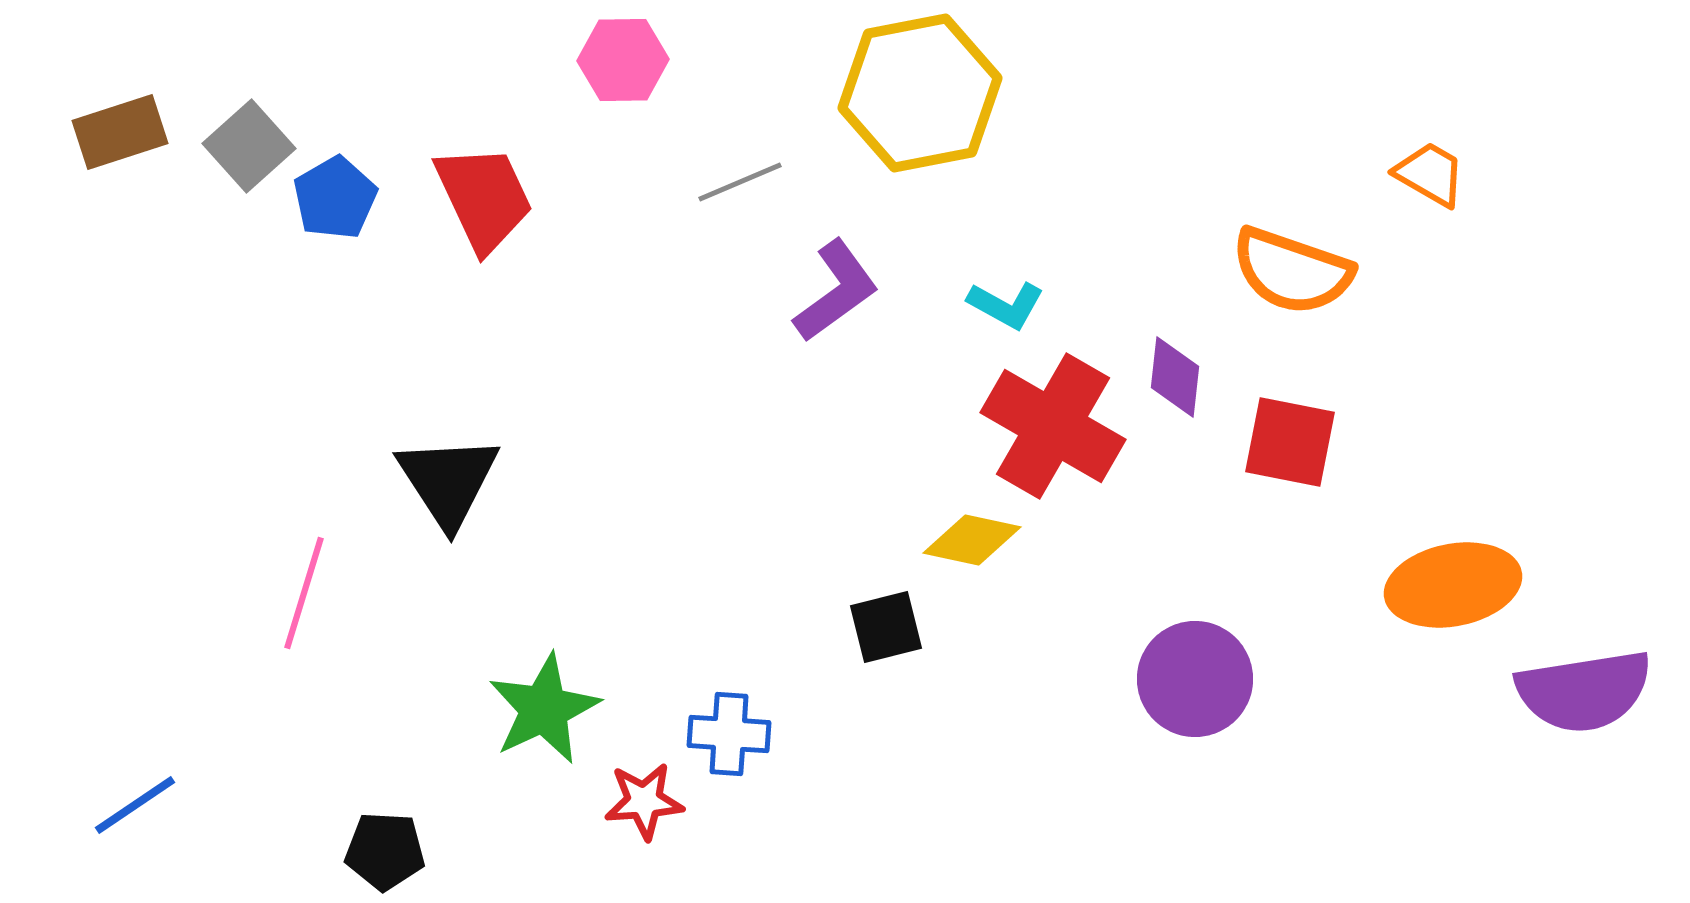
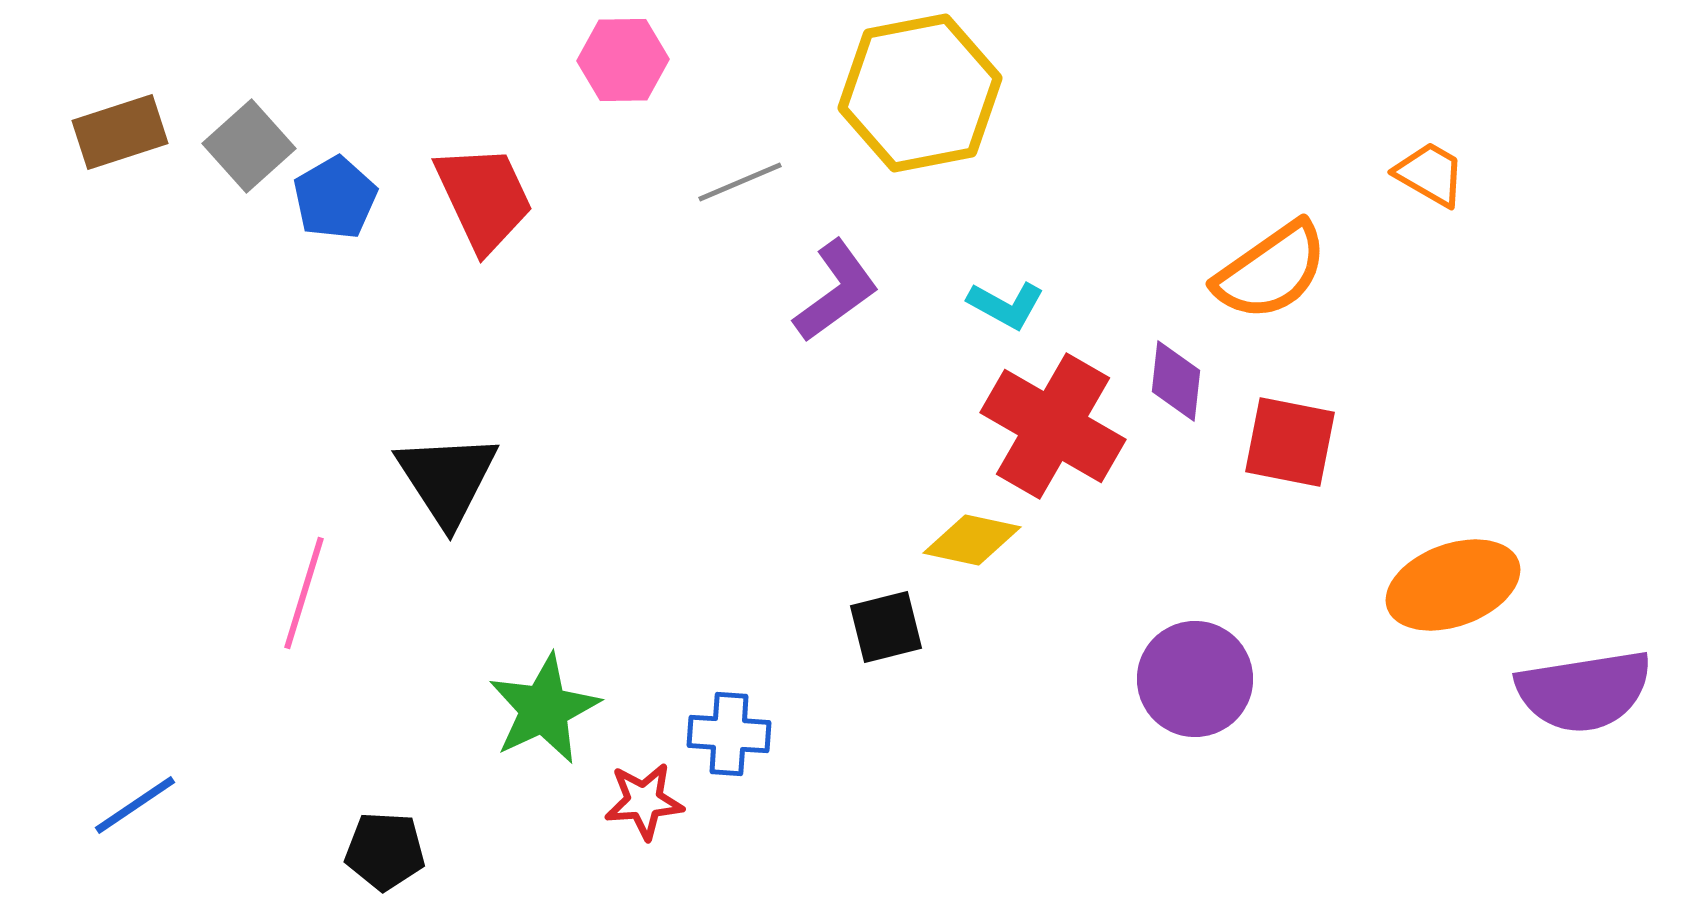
orange semicircle: moved 21 px left; rotated 54 degrees counterclockwise
purple diamond: moved 1 px right, 4 px down
black triangle: moved 1 px left, 2 px up
orange ellipse: rotated 9 degrees counterclockwise
